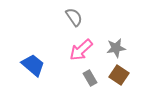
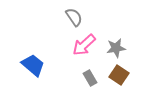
pink arrow: moved 3 px right, 5 px up
